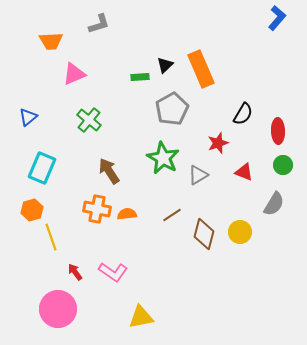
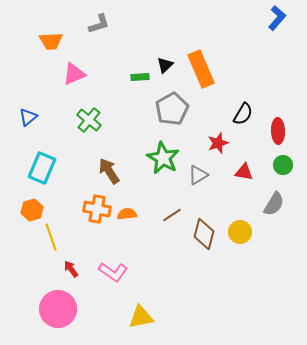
red triangle: rotated 12 degrees counterclockwise
red arrow: moved 4 px left, 3 px up
